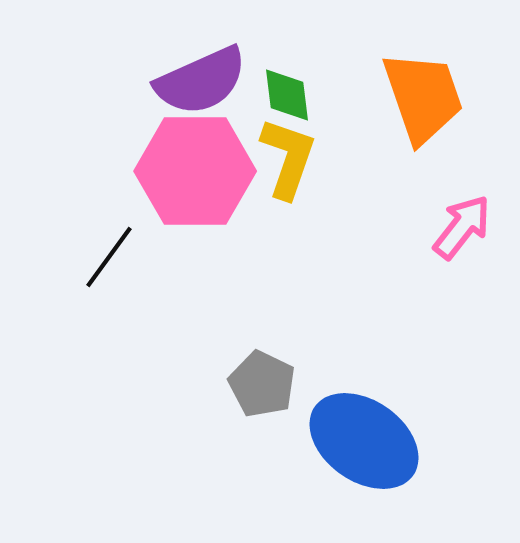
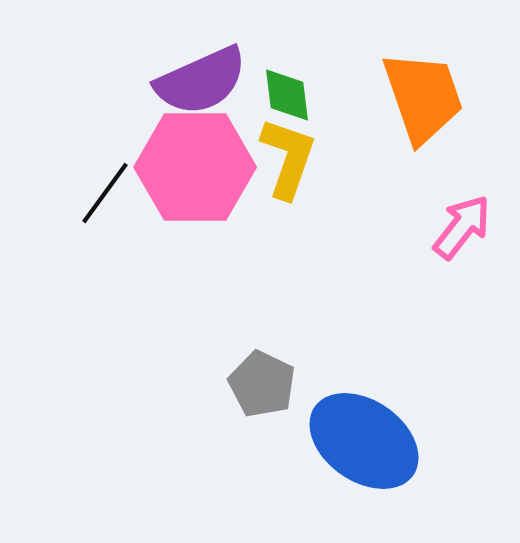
pink hexagon: moved 4 px up
black line: moved 4 px left, 64 px up
